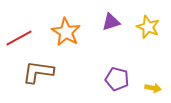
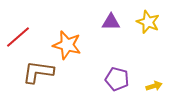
purple triangle: rotated 18 degrees clockwise
yellow star: moved 5 px up
orange star: moved 1 px right, 13 px down; rotated 16 degrees counterclockwise
red line: moved 1 px left, 1 px up; rotated 12 degrees counterclockwise
yellow arrow: moved 1 px right, 2 px up; rotated 28 degrees counterclockwise
